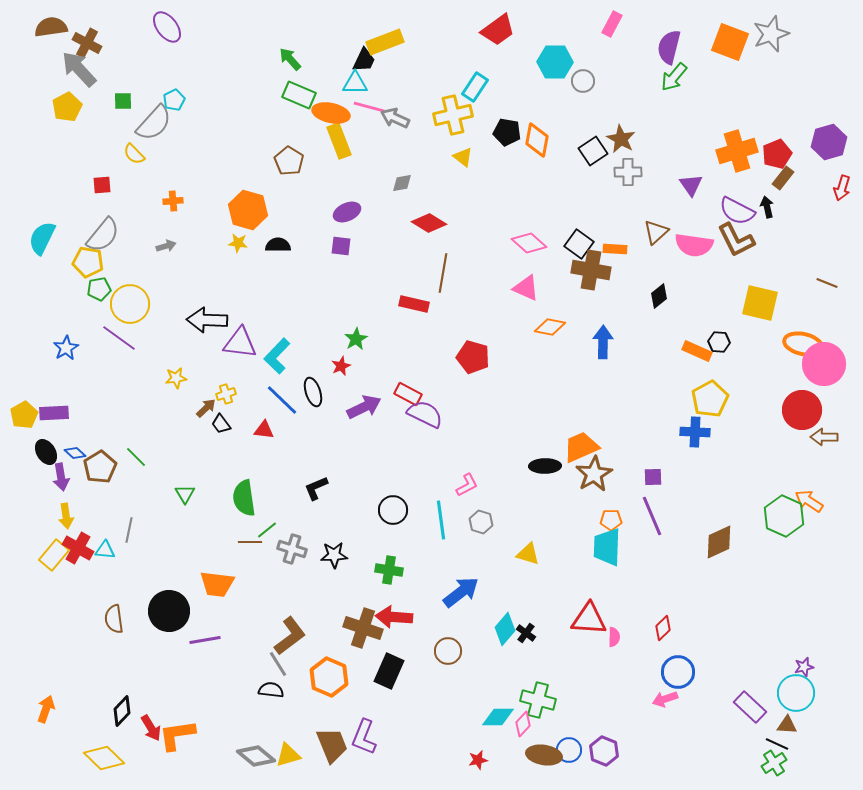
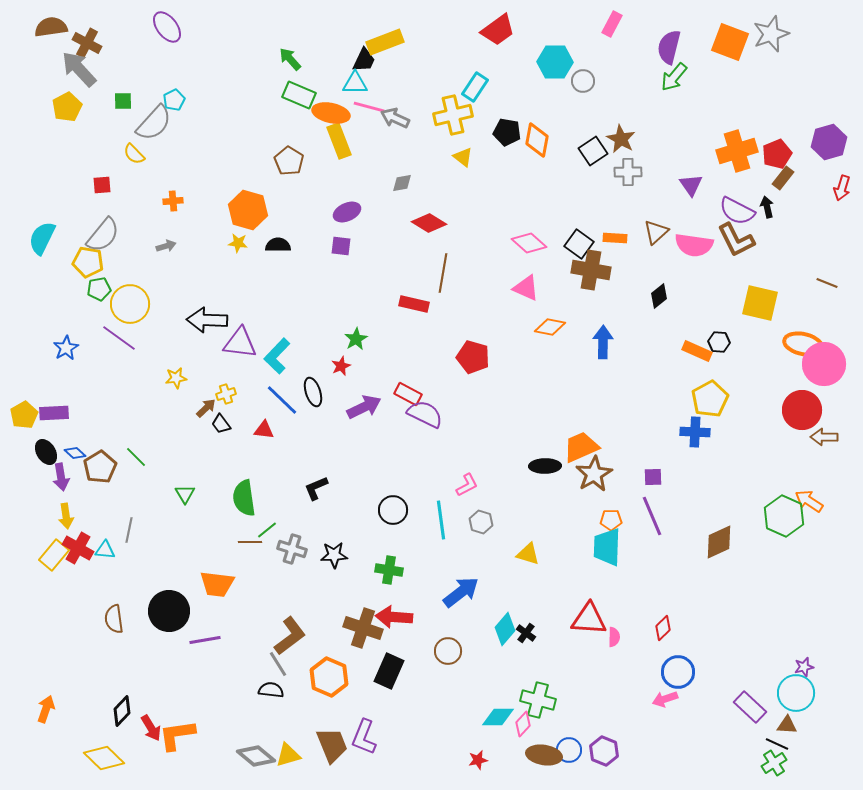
orange rectangle at (615, 249): moved 11 px up
